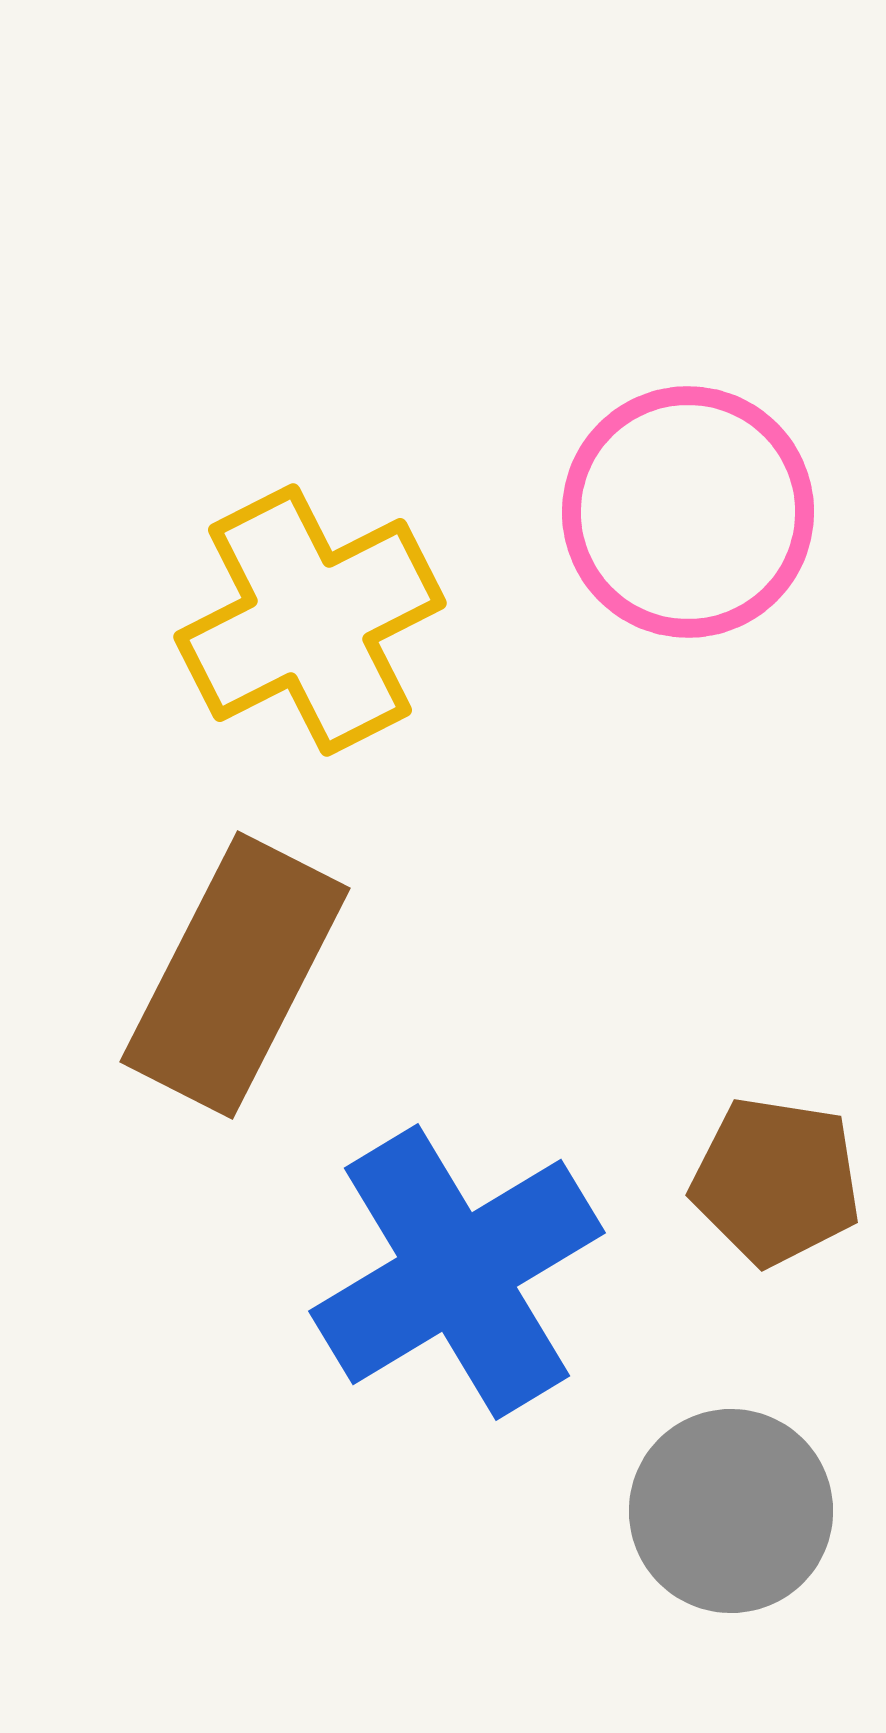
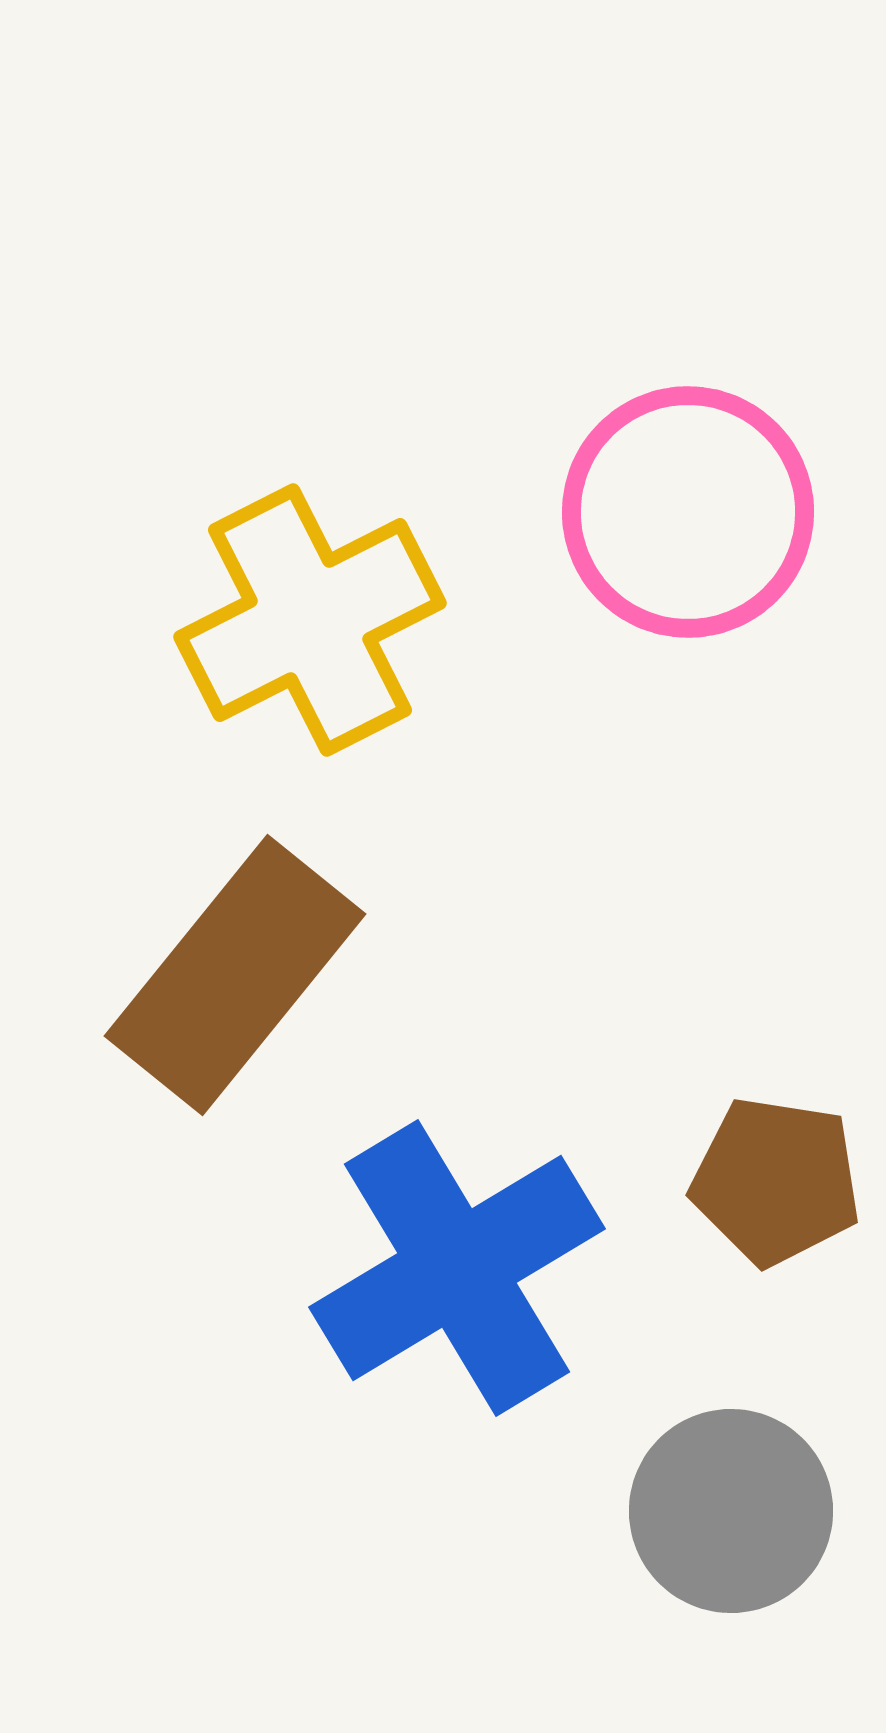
brown rectangle: rotated 12 degrees clockwise
blue cross: moved 4 px up
